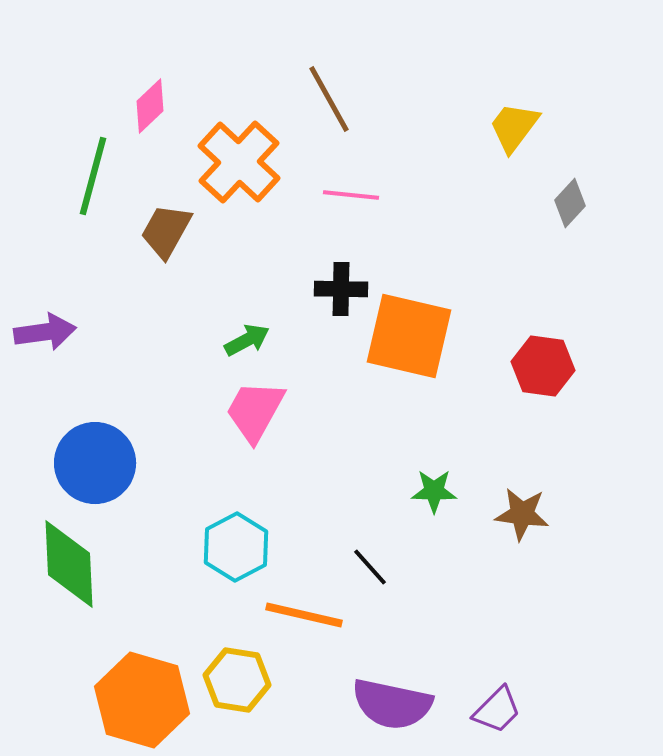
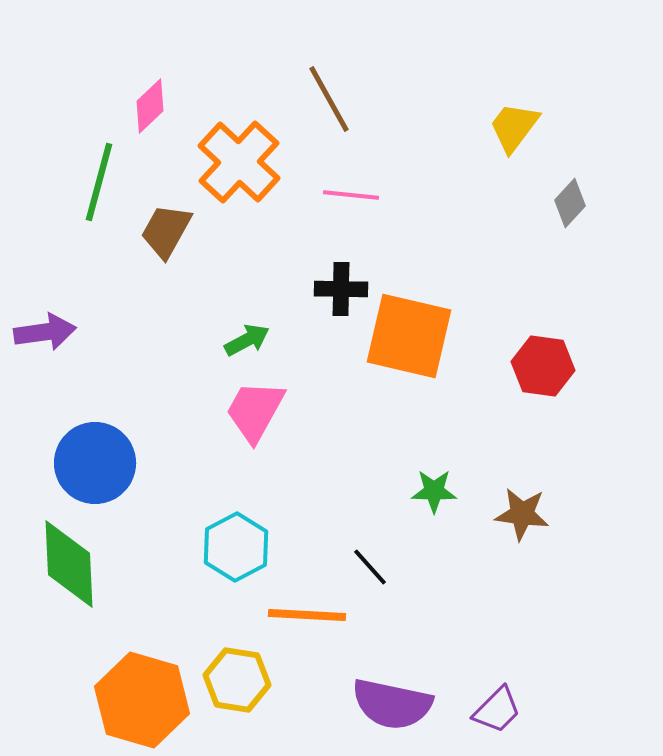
green line: moved 6 px right, 6 px down
orange line: moved 3 px right; rotated 10 degrees counterclockwise
